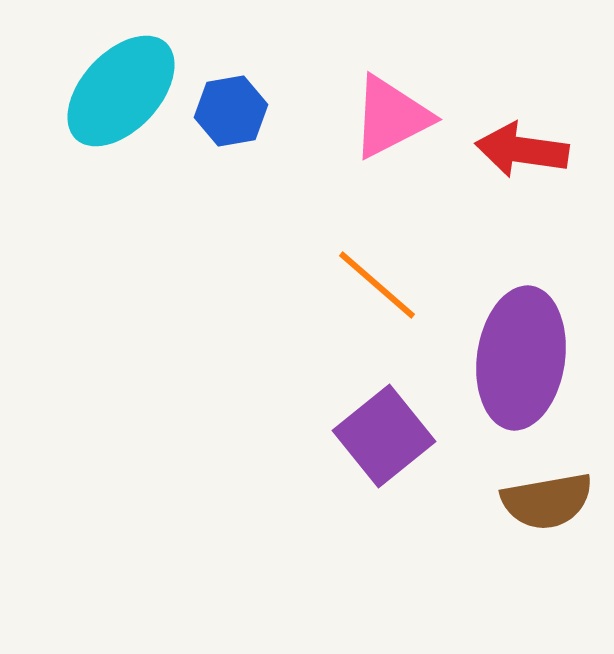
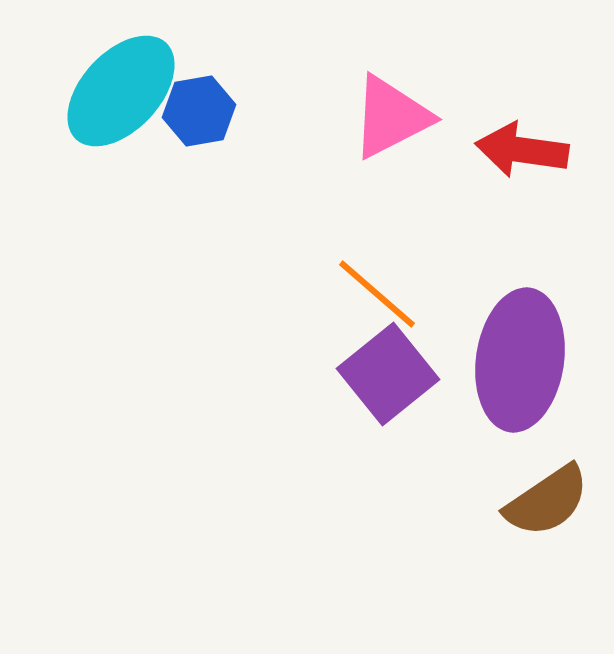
blue hexagon: moved 32 px left
orange line: moved 9 px down
purple ellipse: moved 1 px left, 2 px down
purple square: moved 4 px right, 62 px up
brown semicircle: rotated 24 degrees counterclockwise
